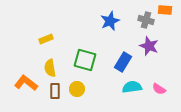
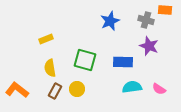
blue rectangle: rotated 60 degrees clockwise
orange L-shape: moved 9 px left, 7 px down
brown rectangle: rotated 28 degrees clockwise
